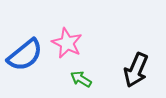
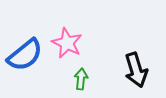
black arrow: rotated 40 degrees counterclockwise
green arrow: rotated 65 degrees clockwise
